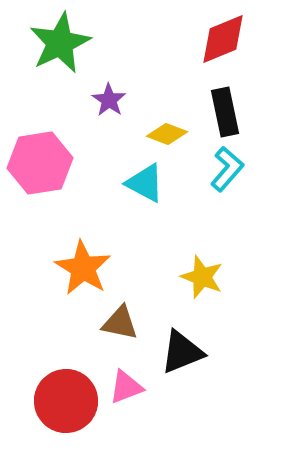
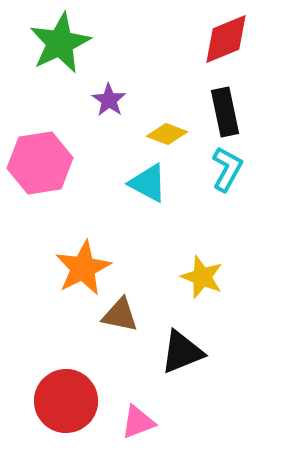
red diamond: moved 3 px right
cyan L-shape: rotated 12 degrees counterclockwise
cyan triangle: moved 3 px right
orange star: rotated 14 degrees clockwise
brown triangle: moved 8 px up
pink triangle: moved 12 px right, 35 px down
